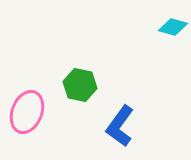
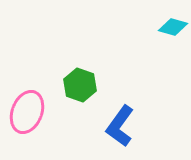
green hexagon: rotated 8 degrees clockwise
